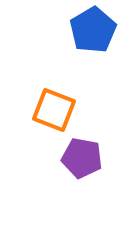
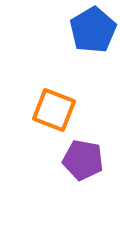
purple pentagon: moved 1 px right, 2 px down
